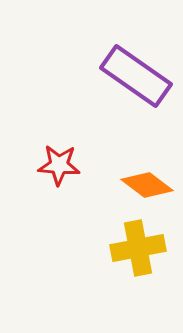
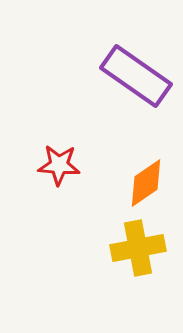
orange diamond: moved 1 px left, 2 px up; rotated 72 degrees counterclockwise
